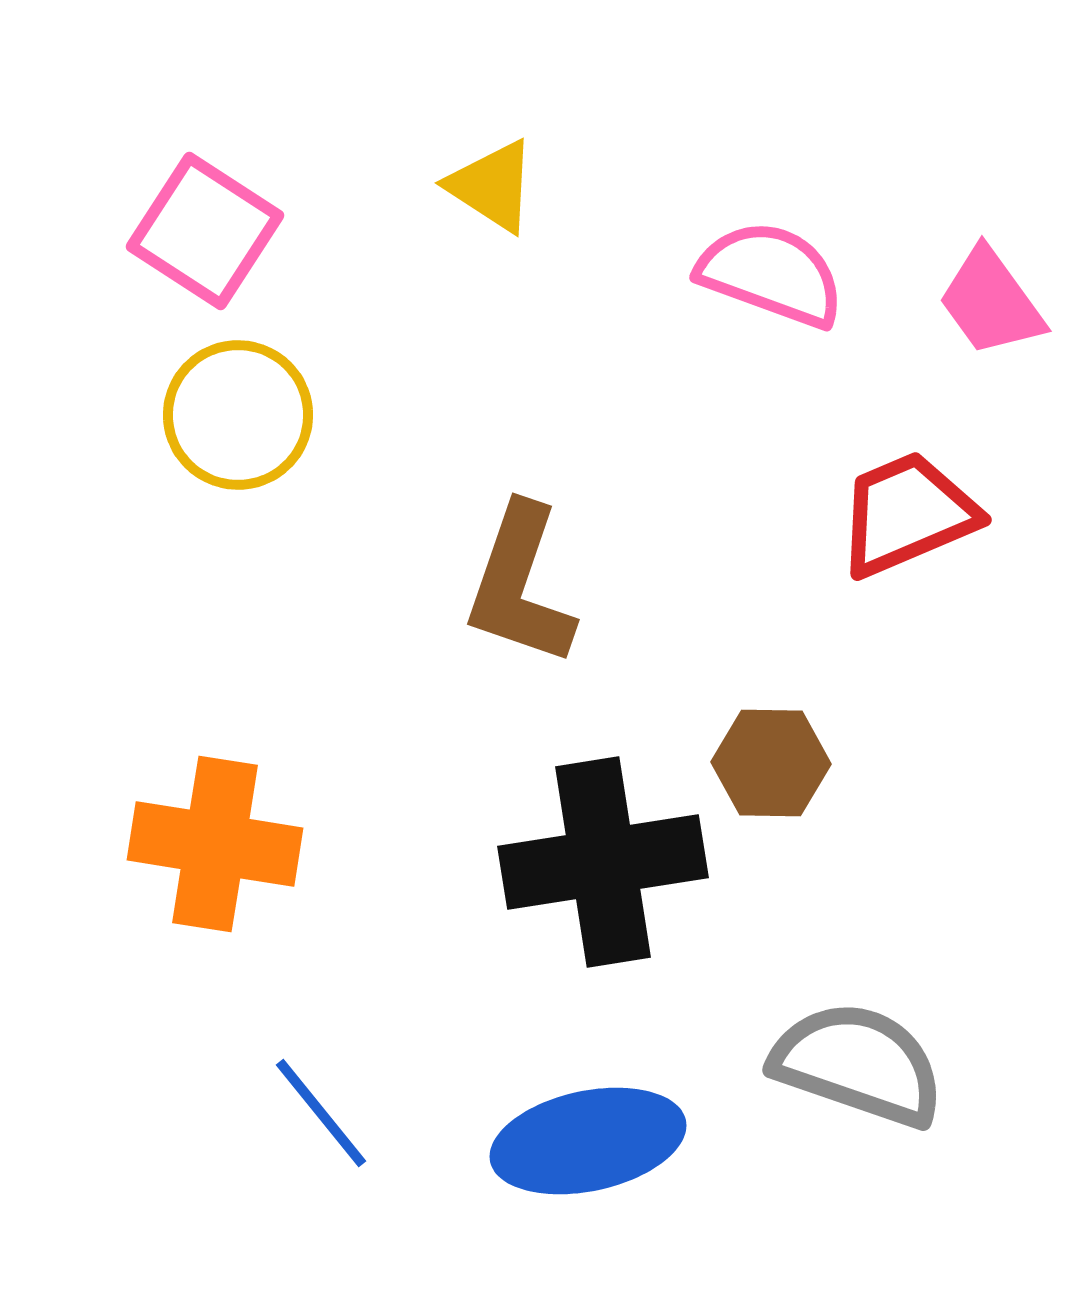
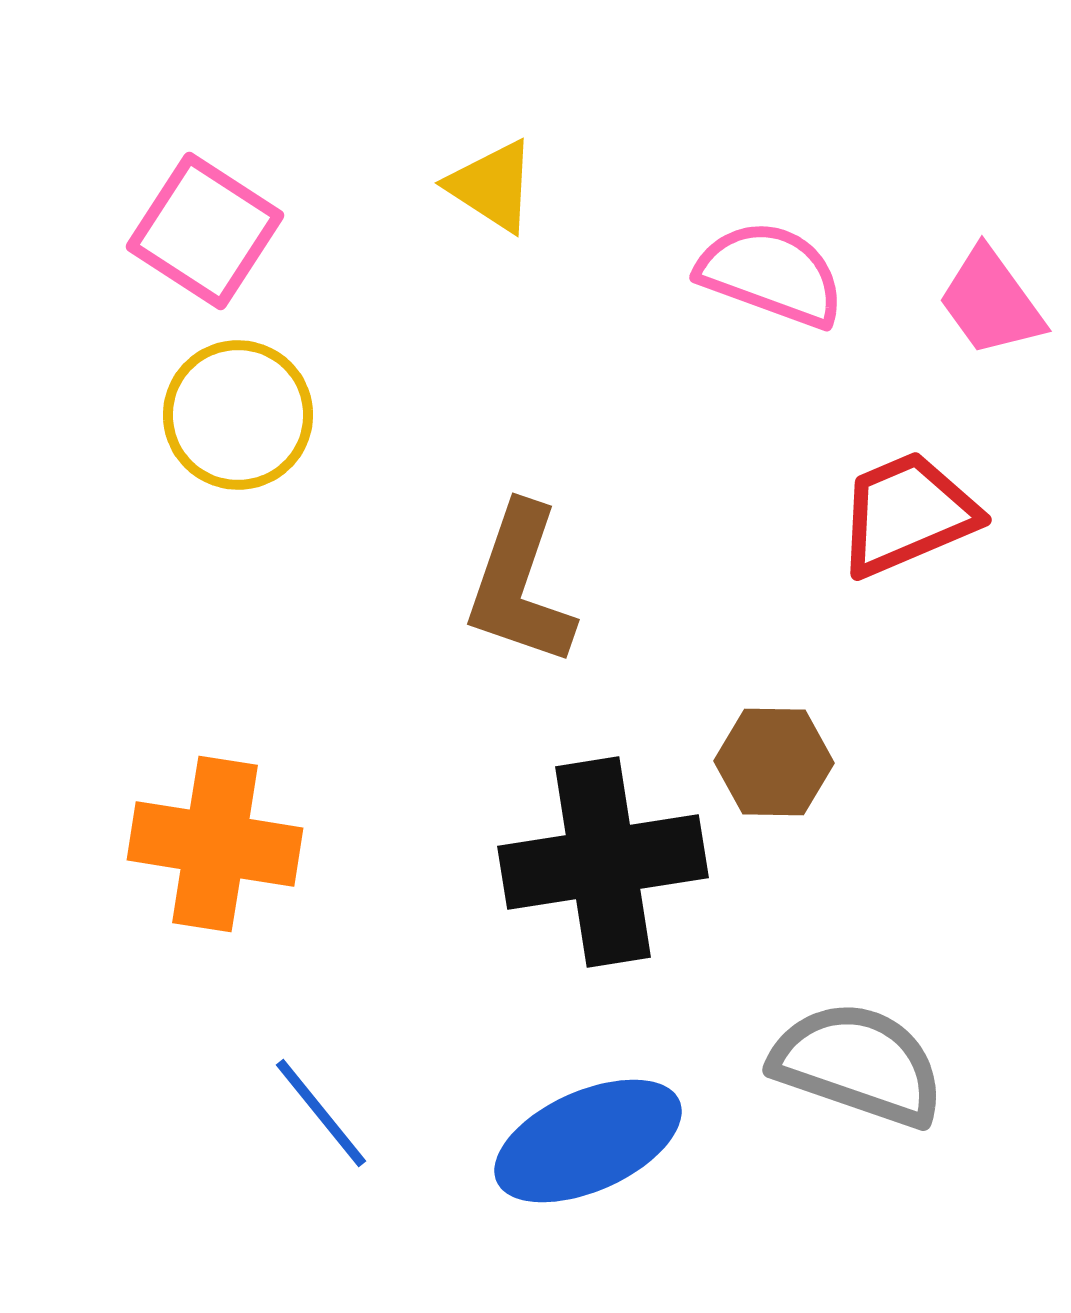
brown hexagon: moved 3 px right, 1 px up
blue ellipse: rotated 12 degrees counterclockwise
